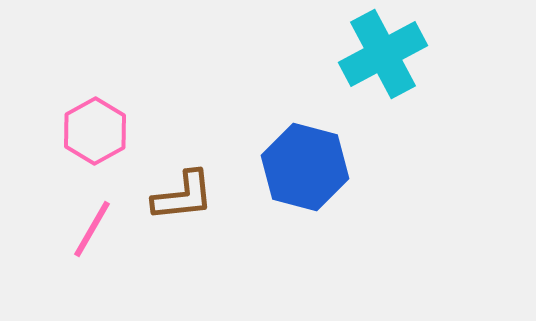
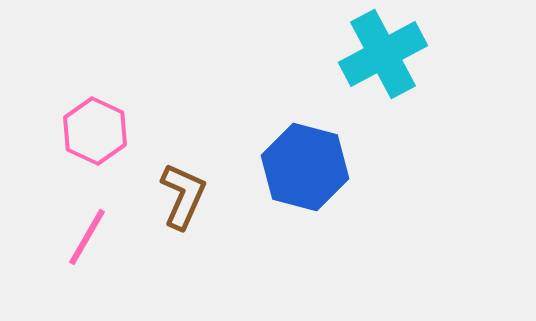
pink hexagon: rotated 6 degrees counterclockwise
brown L-shape: rotated 60 degrees counterclockwise
pink line: moved 5 px left, 8 px down
